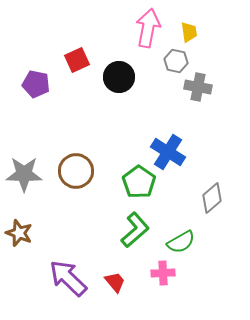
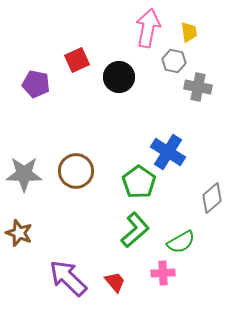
gray hexagon: moved 2 px left
